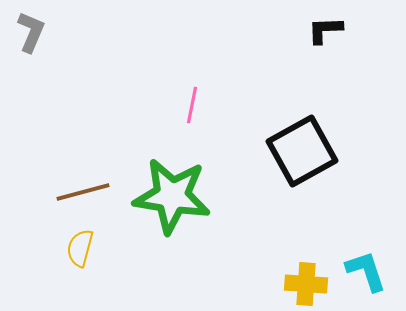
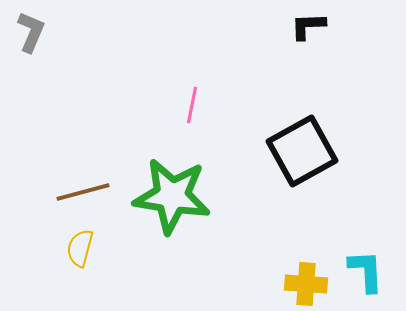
black L-shape: moved 17 px left, 4 px up
cyan L-shape: rotated 15 degrees clockwise
